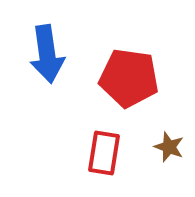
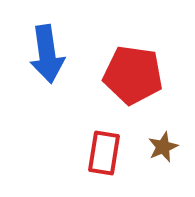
red pentagon: moved 4 px right, 3 px up
brown star: moved 6 px left; rotated 28 degrees clockwise
